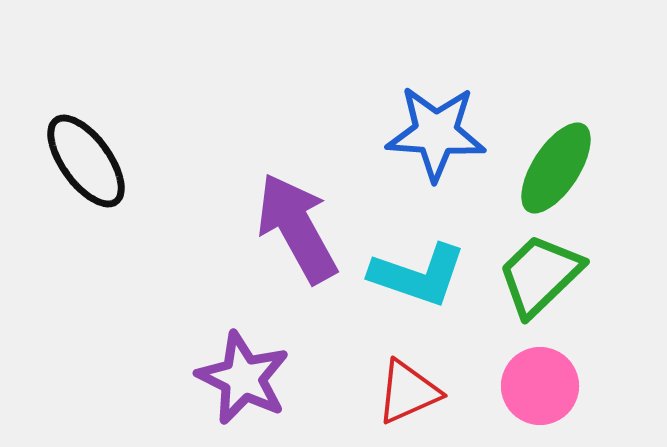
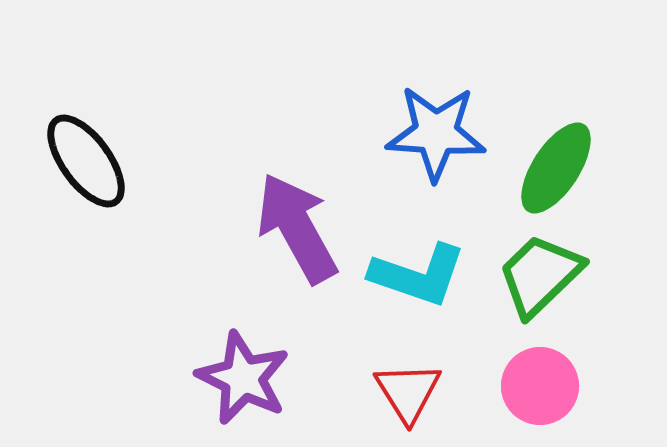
red triangle: rotated 38 degrees counterclockwise
